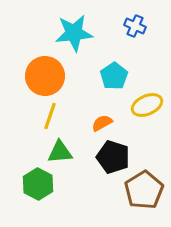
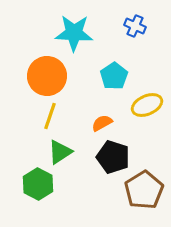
cyan star: rotated 9 degrees clockwise
orange circle: moved 2 px right
green triangle: rotated 28 degrees counterclockwise
